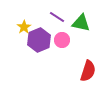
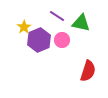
purple line: moved 1 px up
